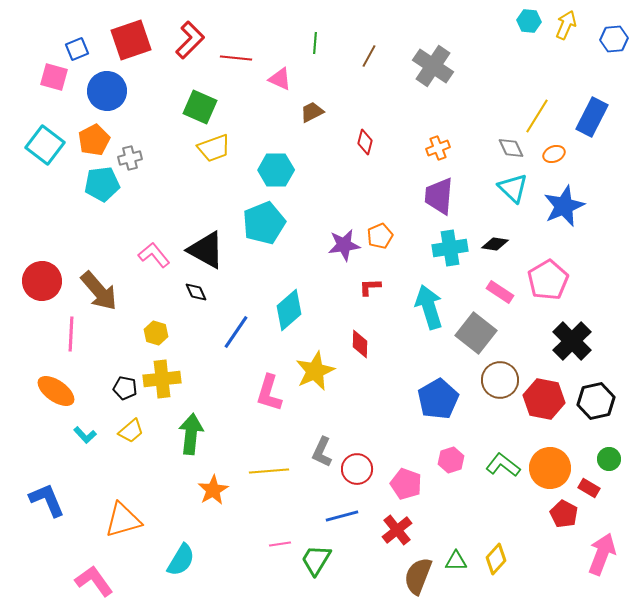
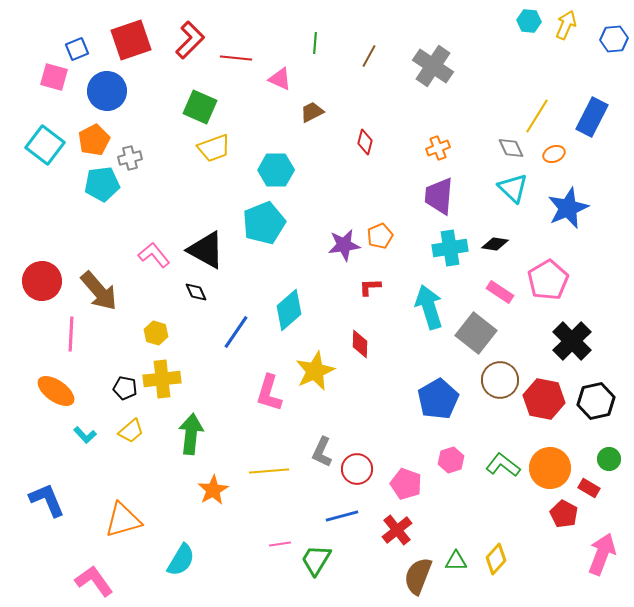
blue star at (564, 206): moved 4 px right, 2 px down
